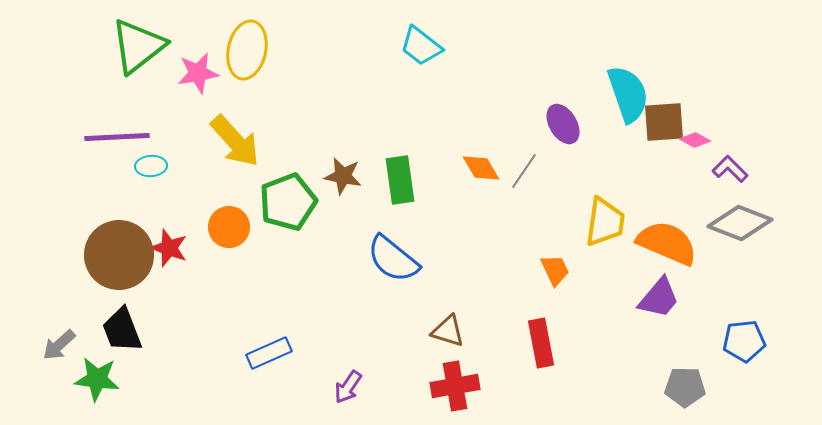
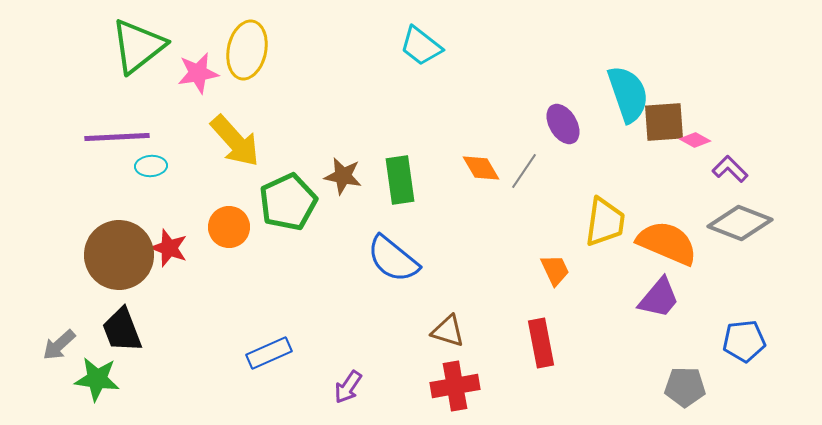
green pentagon: rotated 4 degrees counterclockwise
